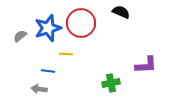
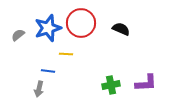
black semicircle: moved 17 px down
gray semicircle: moved 2 px left, 1 px up
purple L-shape: moved 18 px down
green cross: moved 2 px down
gray arrow: rotated 84 degrees counterclockwise
